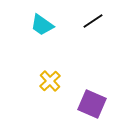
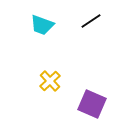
black line: moved 2 px left
cyan trapezoid: rotated 15 degrees counterclockwise
